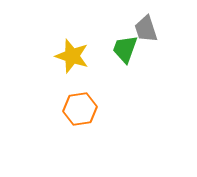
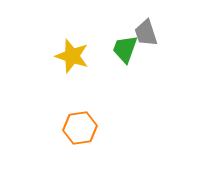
gray trapezoid: moved 4 px down
orange hexagon: moved 19 px down
